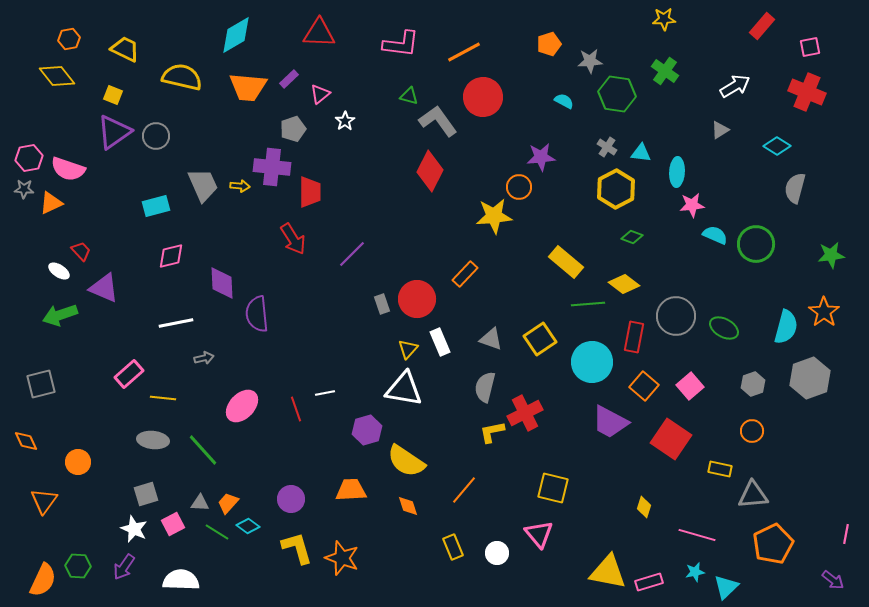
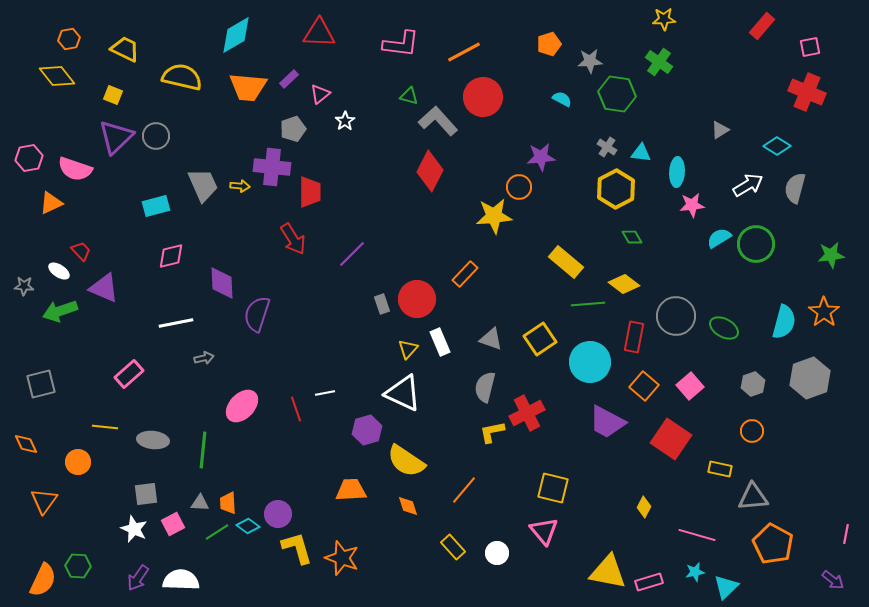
green cross at (665, 71): moved 6 px left, 9 px up
white arrow at (735, 86): moved 13 px right, 99 px down
cyan semicircle at (564, 101): moved 2 px left, 2 px up
gray L-shape at (438, 121): rotated 6 degrees counterclockwise
purple triangle at (114, 132): moved 2 px right, 5 px down; rotated 9 degrees counterclockwise
pink semicircle at (68, 169): moved 7 px right
gray star at (24, 189): moved 97 px down
cyan semicircle at (715, 235): moved 4 px right, 3 px down; rotated 55 degrees counterclockwise
green diamond at (632, 237): rotated 40 degrees clockwise
purple semicircle at (257, 314): rotated 24 degrees clockwise
green arrow at (60, 315): moved 4 px up
cyan semicircle at (786, 327): moved 2 px left, 5 px up
cyan circle at (592, 362): moved 2 px left
white triangle at (404, 389): moved 1 px left, 4 px down; rotated 15 degrees clockwise
yellow line at (163, 398): moved 58 px left, 29 px down
red cross at (525, 413): moved 2 px right
purple trapezoid at (610, 422): moved 3 px left
orange diamond at (26, 441): moved 3 px down
green line at (203, 450): rotated 48 degrees clockwise
gray square at (146, 494): rotated 10 degrees clockwise
gray triangle at (753, 495): moved 2 px down
purple circle at (291, 499): moved 13 px left, 15 px down
orange trapezoid at (228, 503): rotated 45 degrees counterclockwise
yellow diamond at (644, 507): rotated 10 degrees clockwise
green line at (217, 532): rotated 65 degrees counterclockwise
pink triangle at (539, 534): moved 5 px right, 3 px up
orange pentagon at (773, 544): rotated 18 degrees counterclockwise
yellow rectangle at (453, 547): rotated 20 degrees counterclockwise
purple arrow at (124, 567): moved 14 px right, 11 px down
